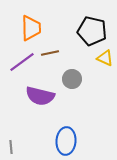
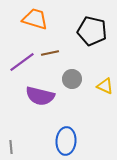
orange trapezoid: moved 4 px right, 9 px up; rotated 72 degrees counterclockwise
yellow triangle: moved 28 px down
